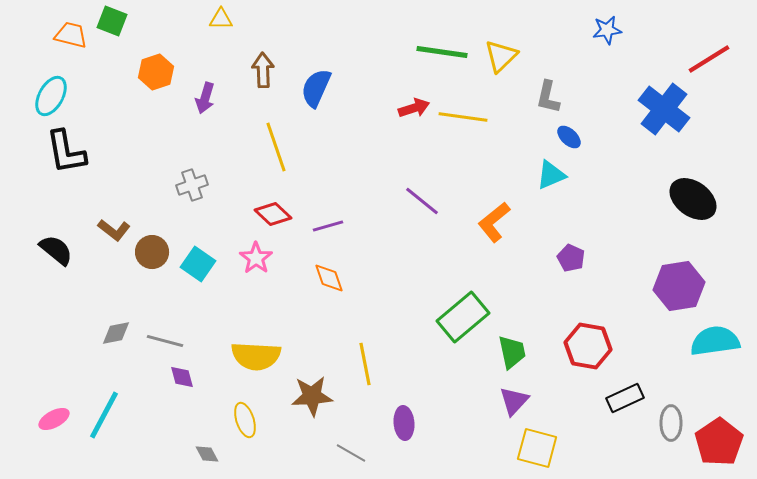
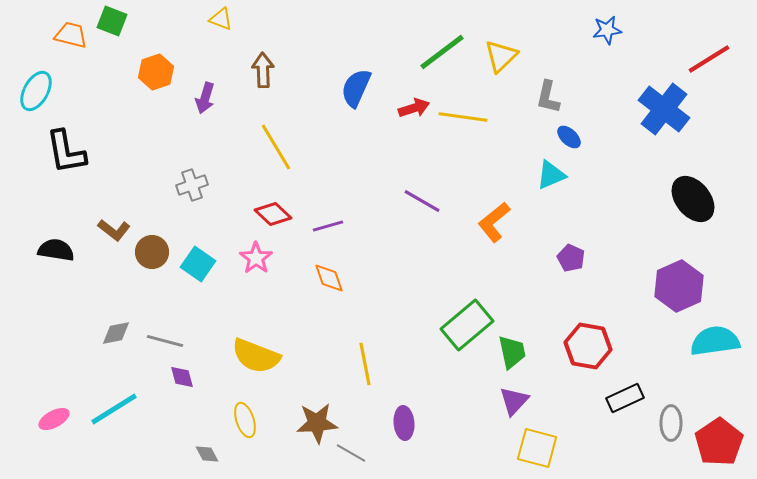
yellow triangle at (221, 19): rotated 20 degrees clockwise
green line at (442, 52): rotated 45 degrees counterclockwise
blue semicircle at (316, 88): moved 40 px right
cyan ellipse at (51, 96): moved 15 px left, 5 px up
yellow line at (276, 147): rotated 12 degrees counterclockwise
black ellipse at (693, 199): rotated 15 degrees clockwise
purple line at (422, 201): rotated 9 degrees counterclockwise
black semicircle at (56, 250): rotated 30 degrees counterclockwise
purple hexagon at (679, 286): rotated 15 degrees counterclockwise
green rectangle at (463, 317): moved 4 px right, 8 px down
yellow semicircle at (256, 356): rotated 18 degrees clockwise
brown star at (312, 396): moved 5 px right, 27 px down
cyan line at (104, 415): moved 10 px right, 6 px up; rotated 30 degrees clockwise
